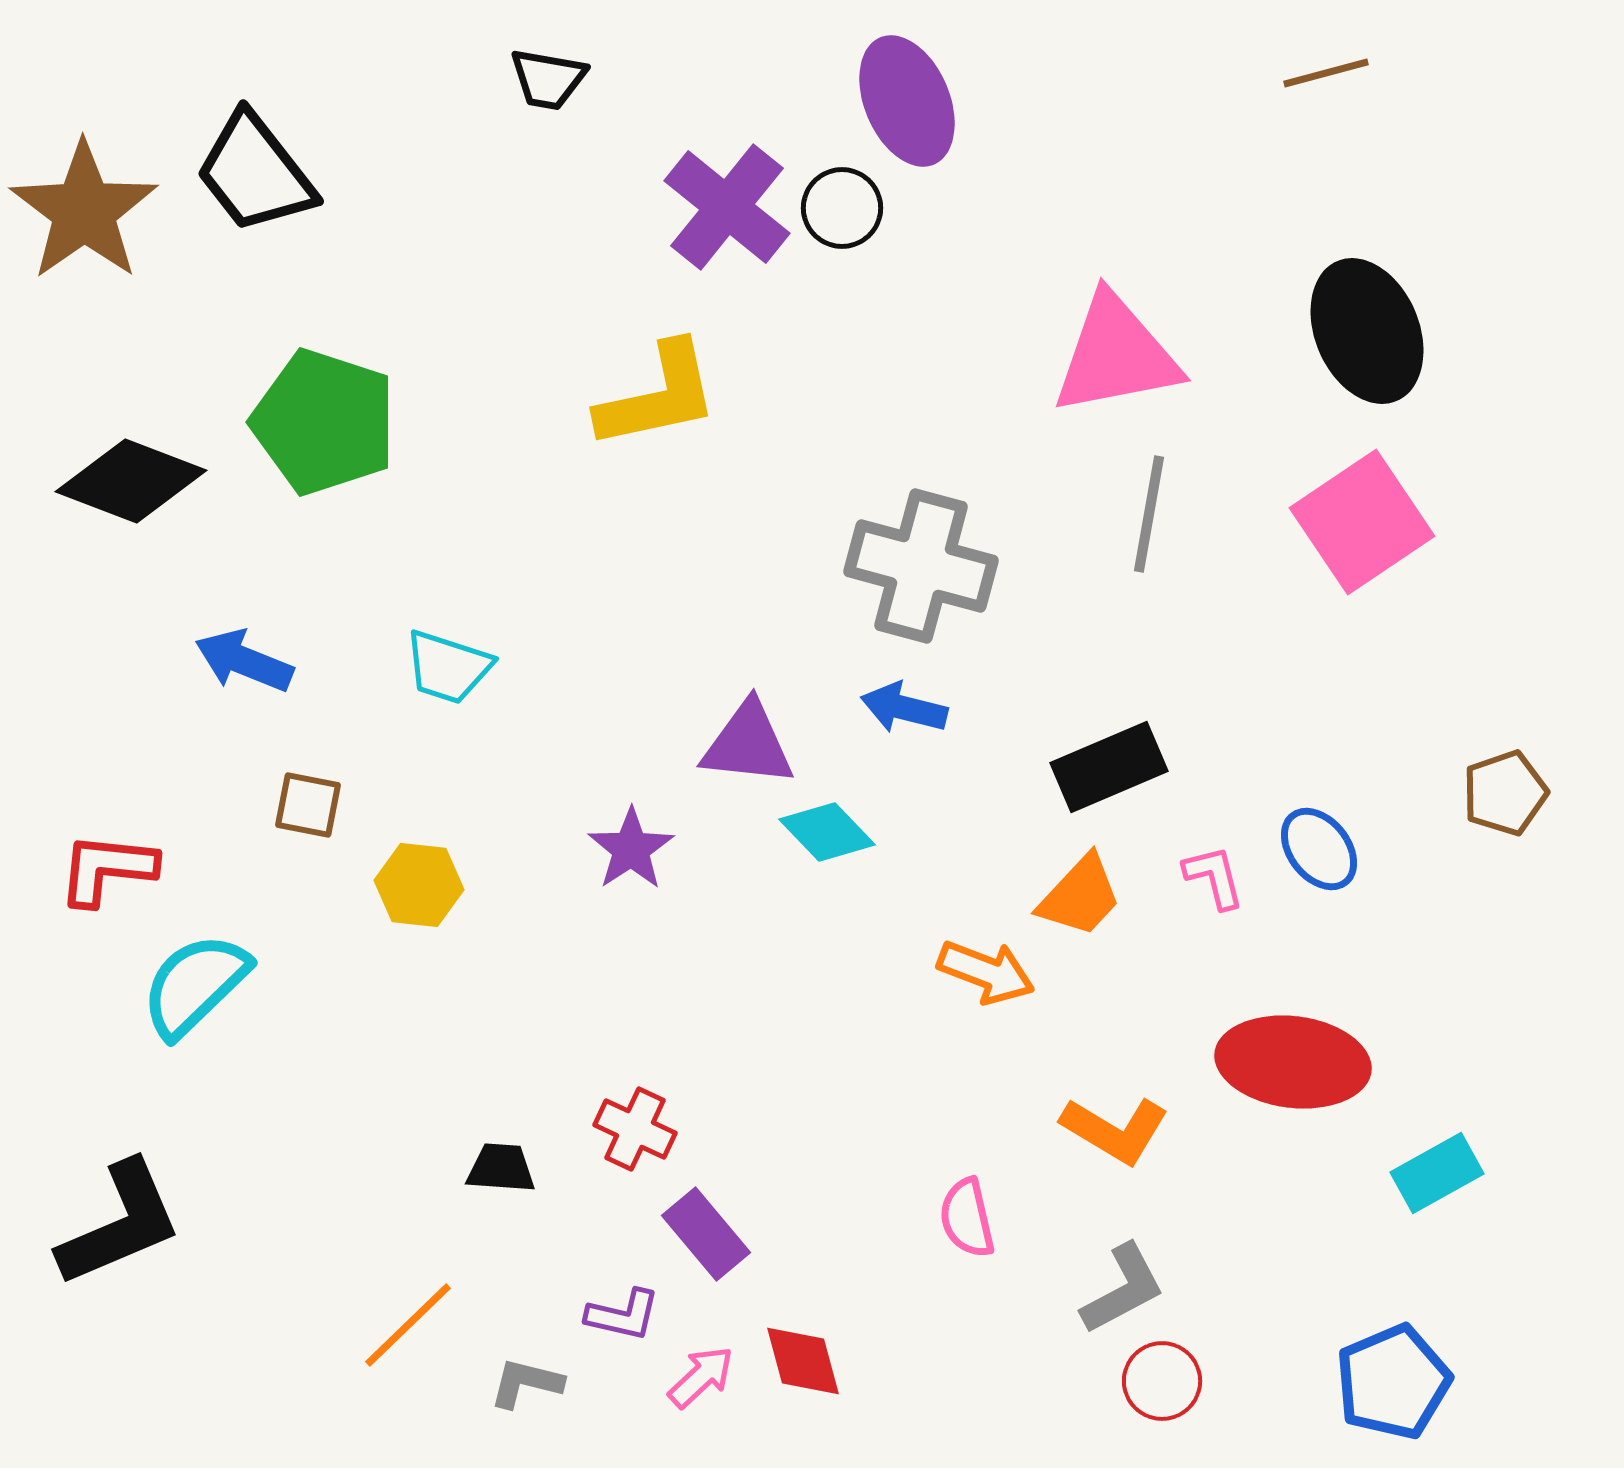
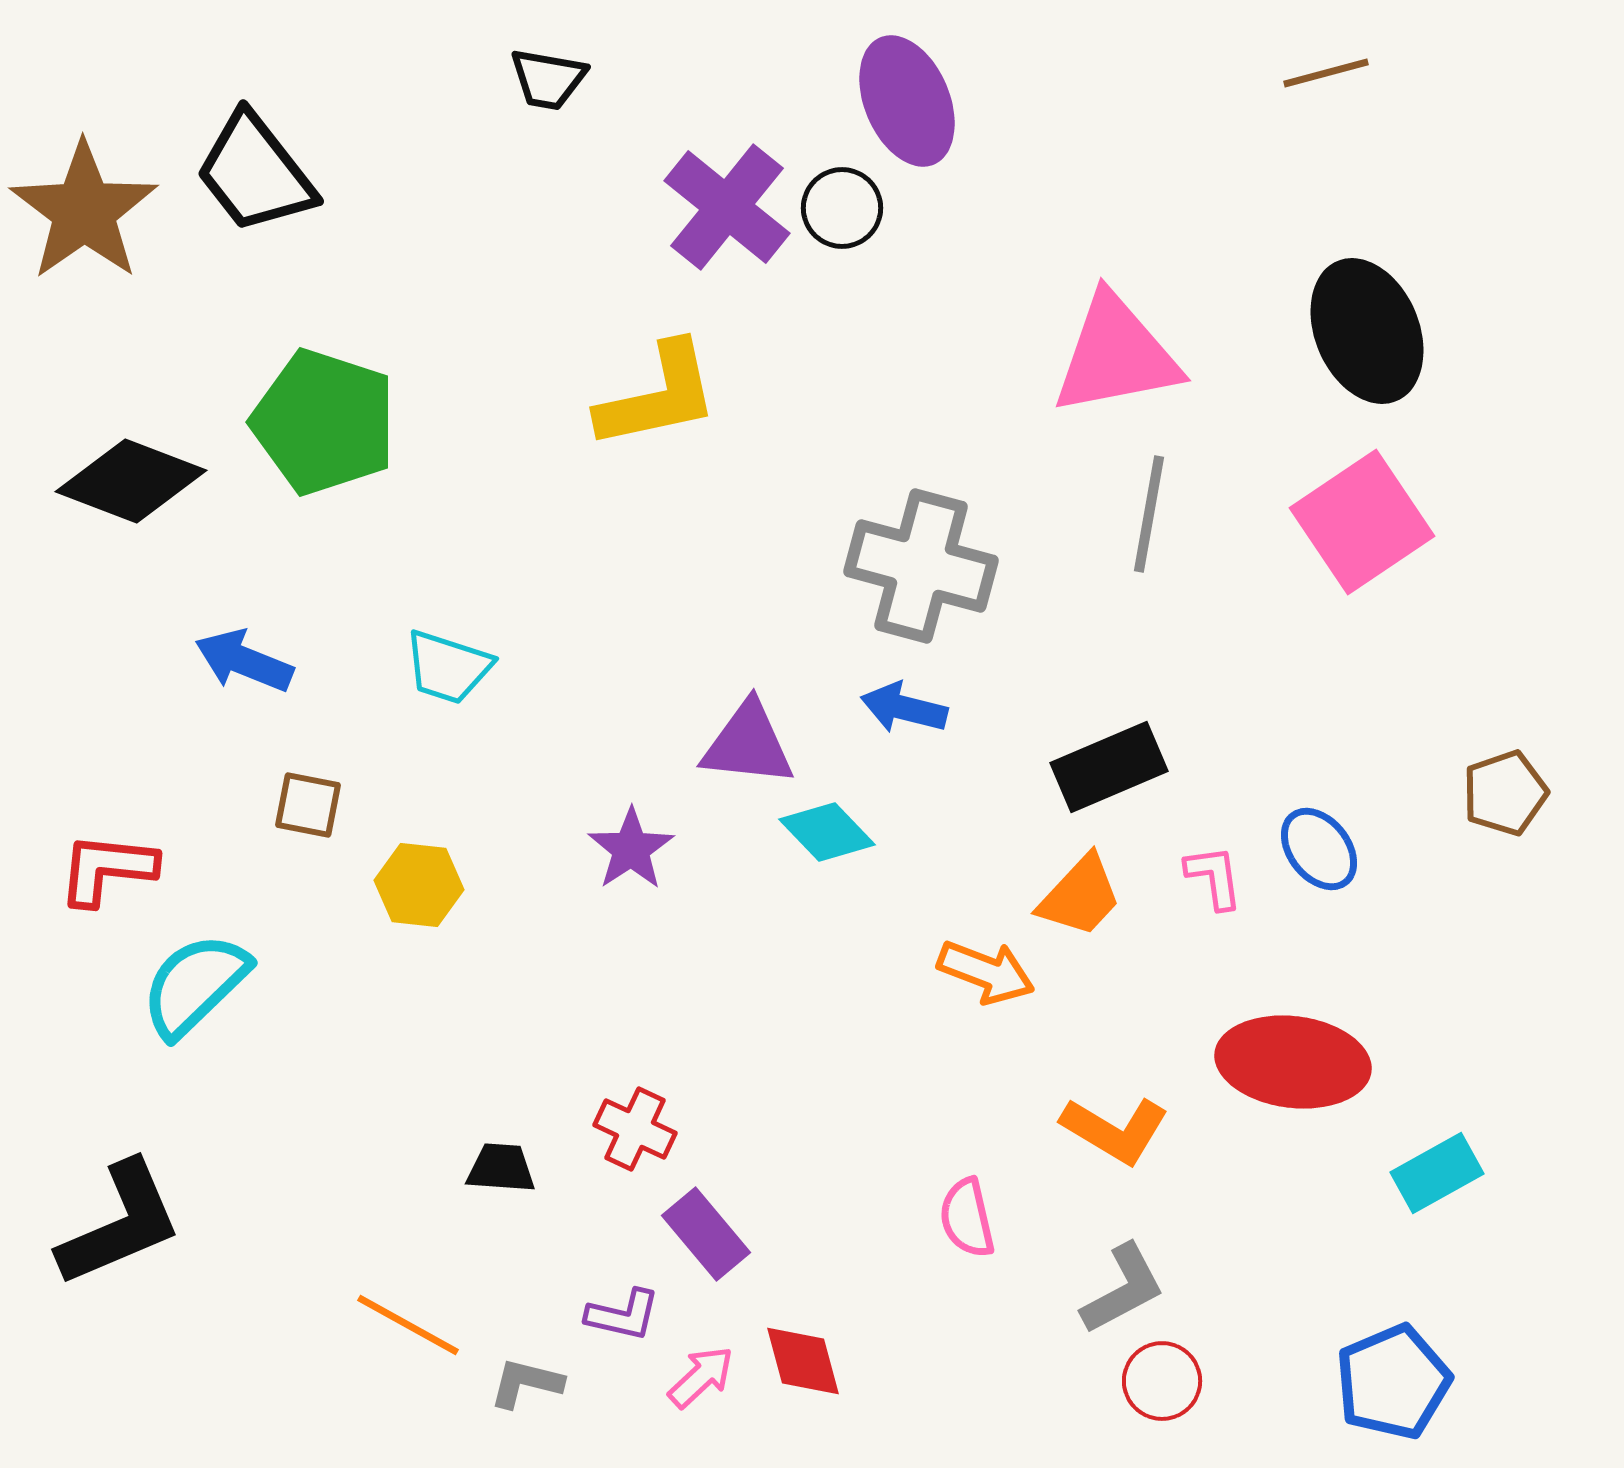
pink L-shape at (1214, 877): rotated 6 degrees clockwise
orange line at (408, 1325): rotated 73 degrees clockwise
